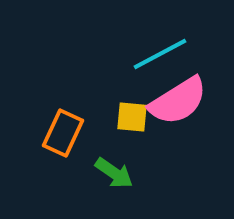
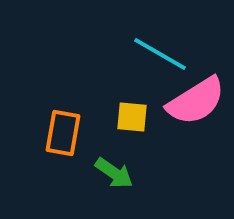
cyan line: rotated 58 degrees clockwise
pink semicircle: moved 18 px right
orange rectangle: rotated 15 degrees counterclockwise
